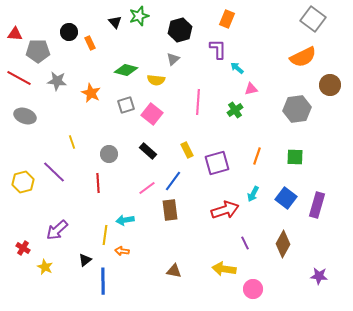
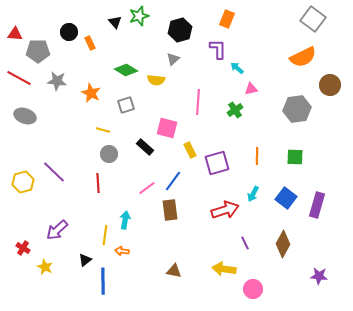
green diamond at (126, 70): rotated 15 degrees clockwise
pink square at (152, 114): moved 15 px right, 14 px down; rotated 25 degrees counterclockwise
yellow line at (72, 142): moved 31 px right, 12 px up; rotated 56 degrees counterclockwise
yellow rectangle at (187, 150): moved 3 px right
black rectangle at (148, 151): moved 3 px left, 4 px up
orange line at (257, 156): rotated 18 degrees counterclockwise
cyan arrow at (125, 220): rotated 108 degrees clockwise
